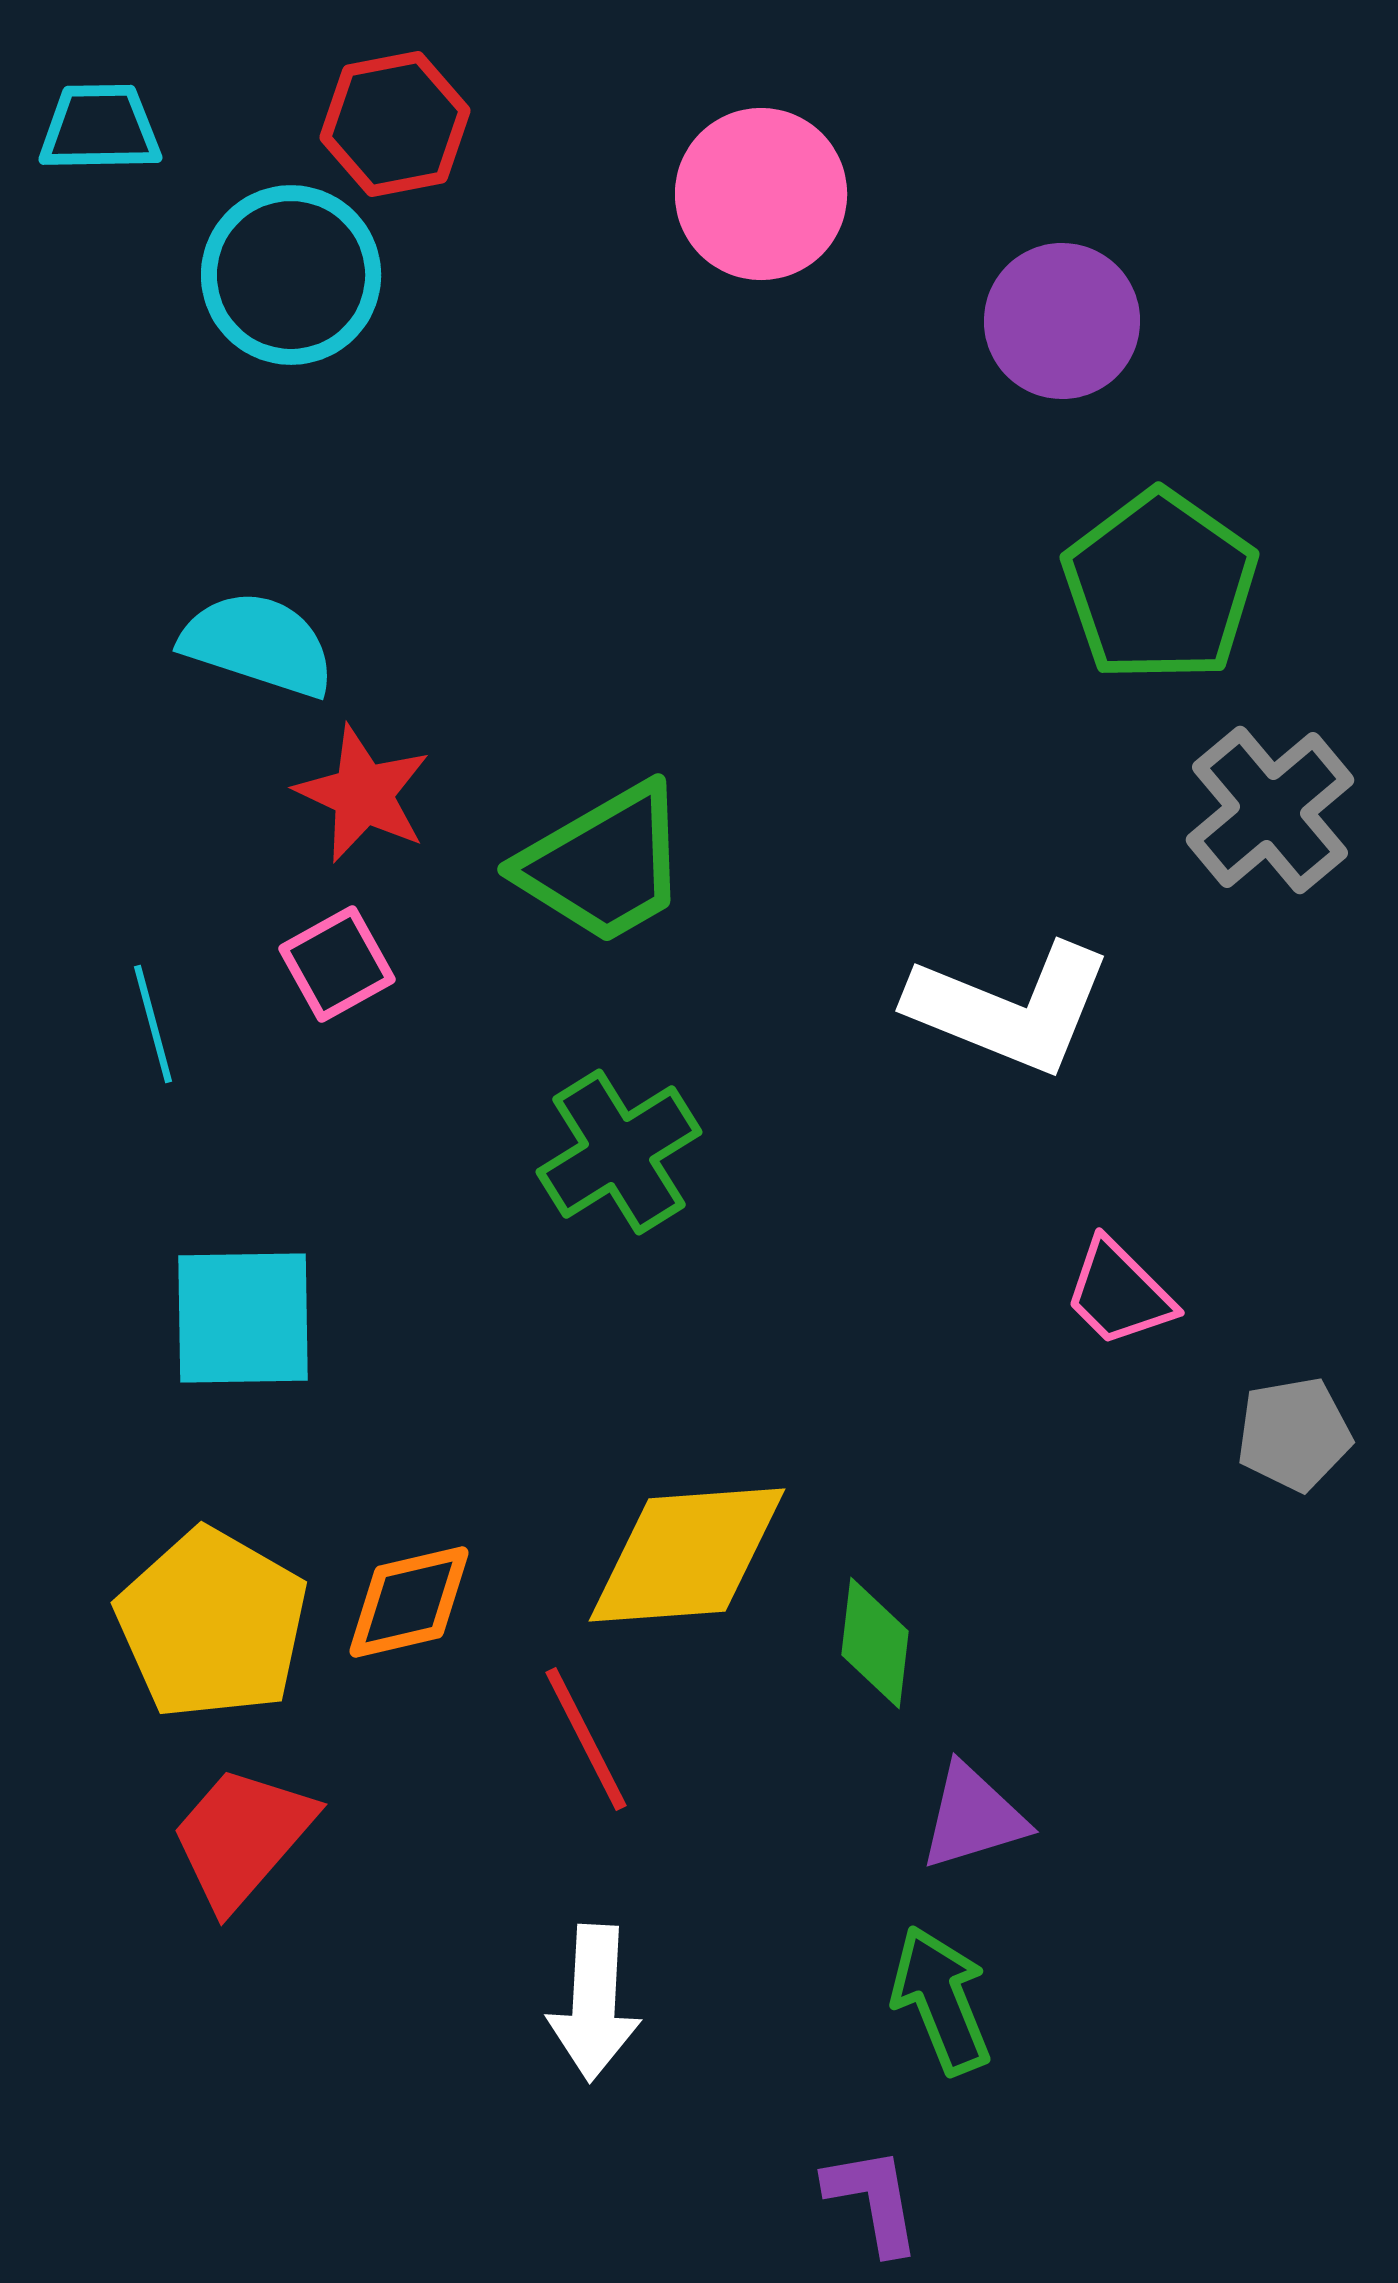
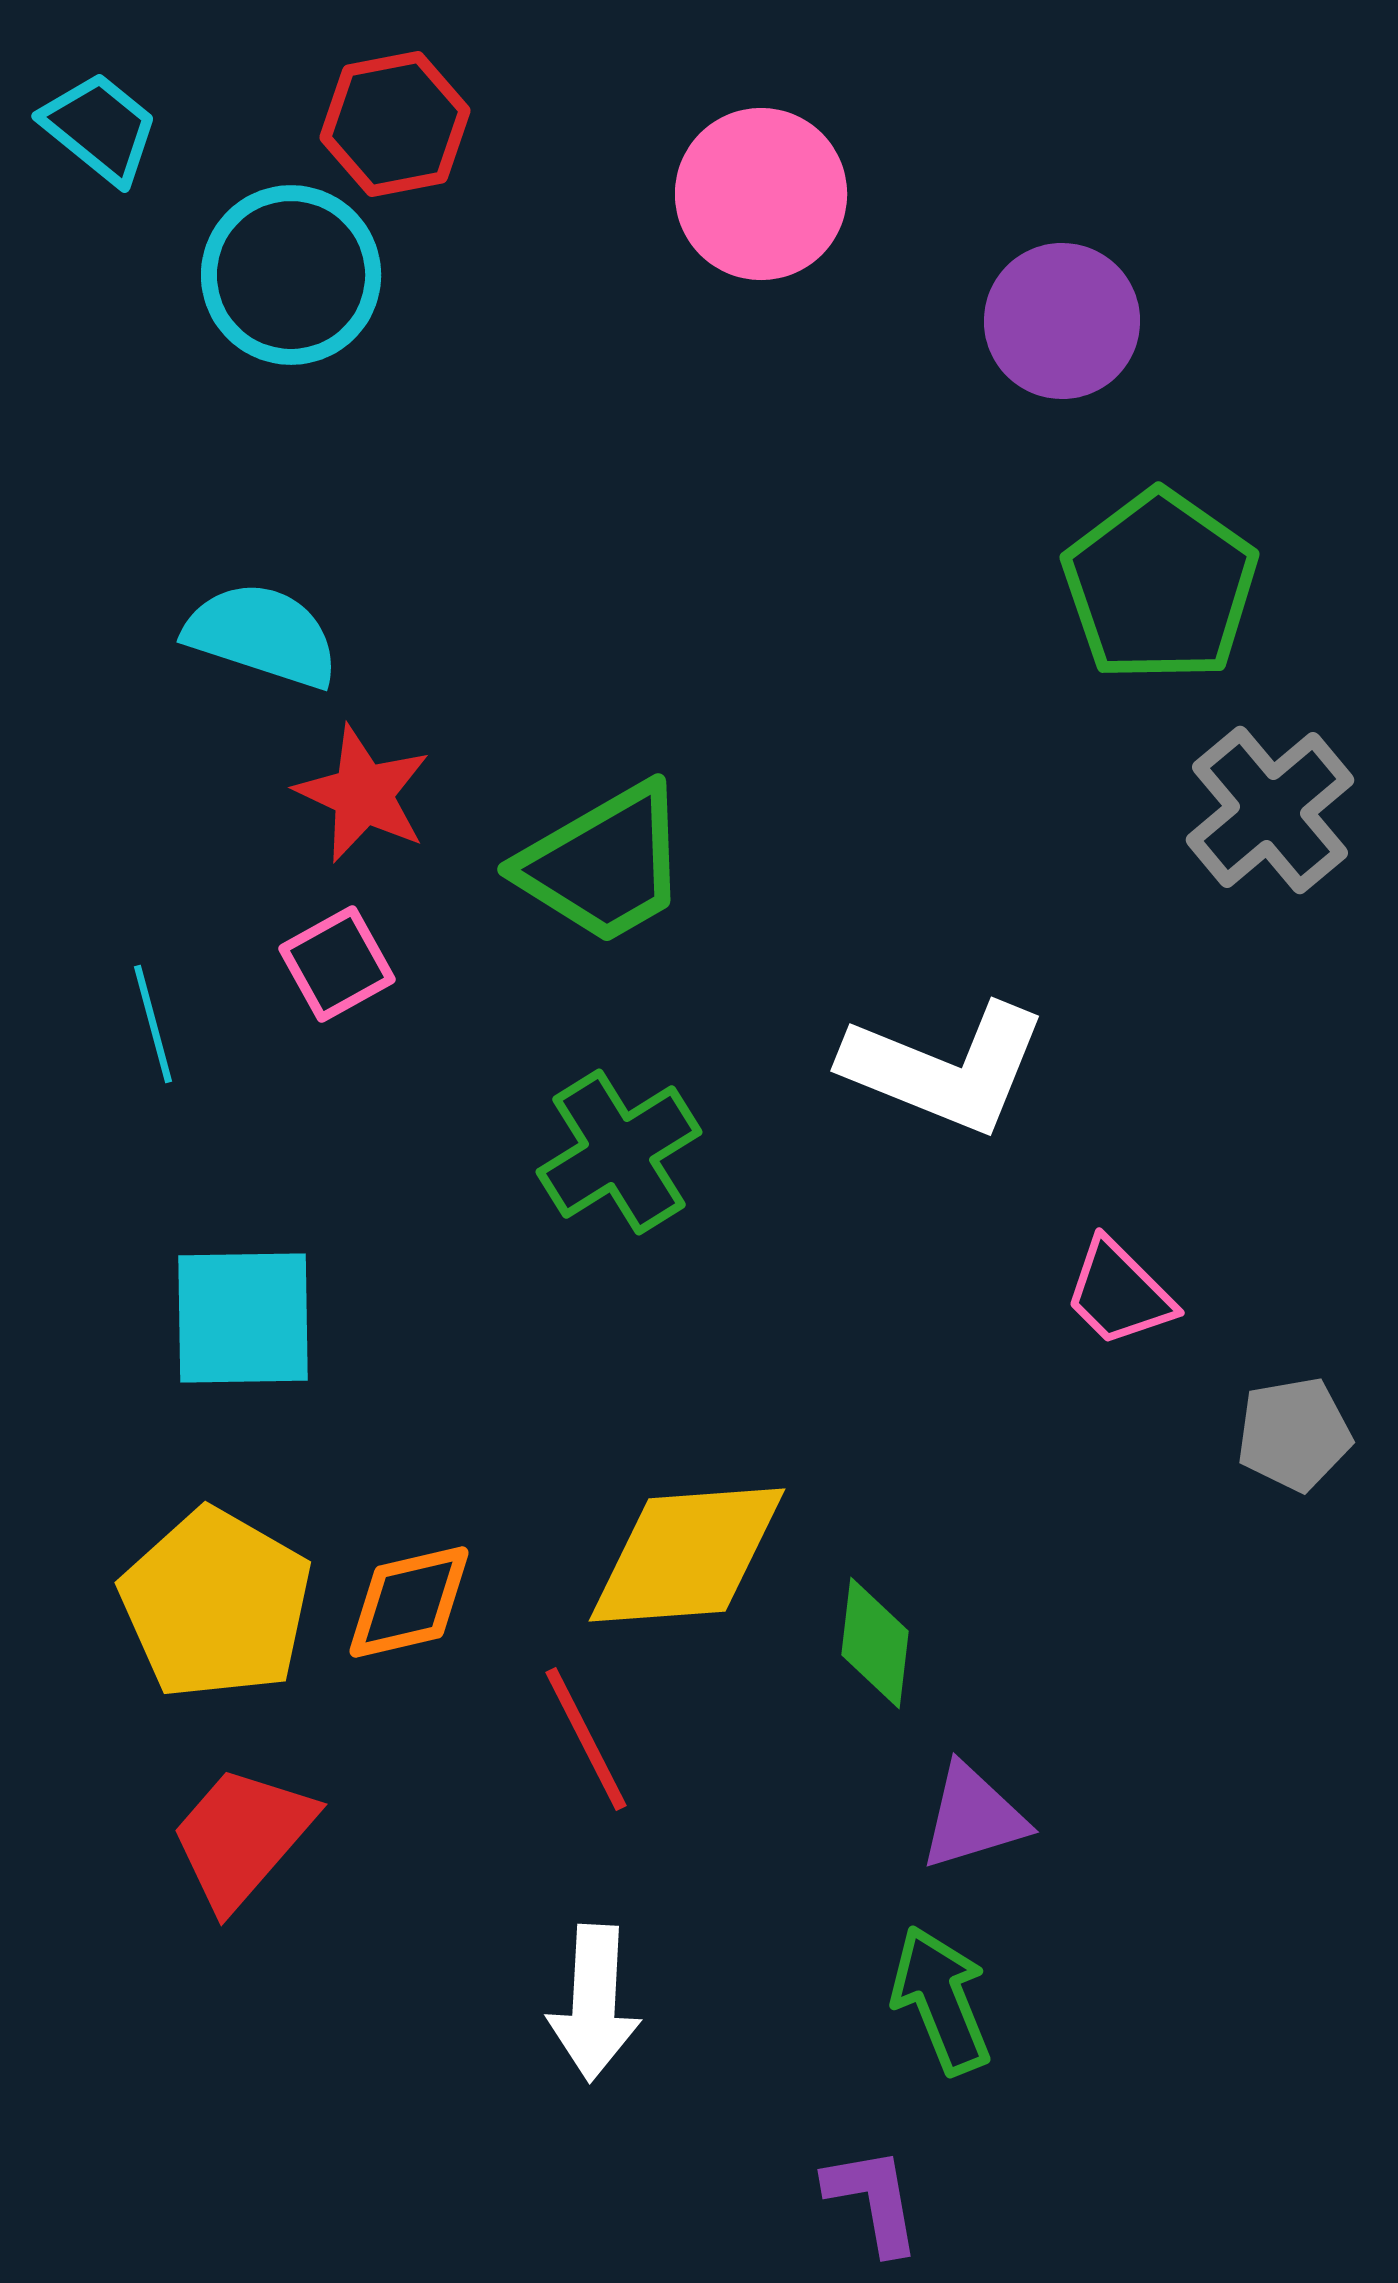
cyan trapezoid: rotated 40 degrees clockwise
cyan semicircle: moved 4 px right, 9 px up
white L-shape: moved 65 px left, 60 px down
yellow pentagon: moved 4 px right, 20 px up
